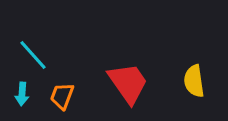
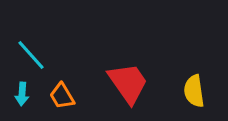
cyan line: moved 2 px left
yellow semicircle: moved 10 px down
orange trapezoid: rotated 52 degrees counterclockwise
